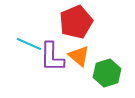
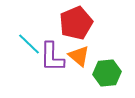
red pentagon: moved 1 px down
cyan line: rotated 20 degrees clockwise
green hexagon: rotated 12 degrees clockwise
